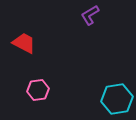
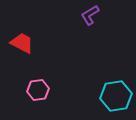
red trapezoid: moved 2 px left
cyan hexagon: moved 1 px left, 3 px up
